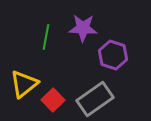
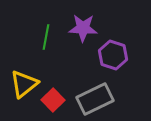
gray rectangle: rotated 9 degrees clockwise
